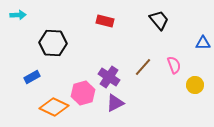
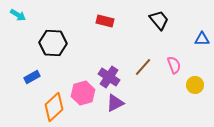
cyan arrow: rotated 35 degrees clockwise
blue triangle: moved 1 px left, 4 px up
orange diamond: rotated 68 degrees counterclockwise
